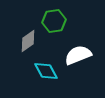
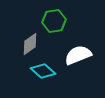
gray diamond: moved 2 px right, 3 px down
cyan diamond: moved 3 px left; rotated 20 degrees counterclockwise
